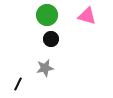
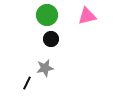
pink triangle: rotated 30 degrees counterclockwise
black line: moved 9 px right, 1 px up
